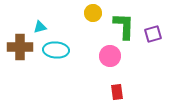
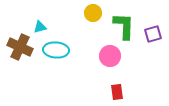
brown cross: rotated 25 degrees clockwise
